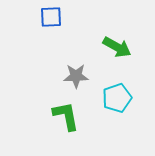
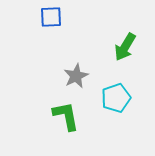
green arrow: moved 8 px right; rotated 92 degrees clockwise
gray star: rotated 25 degrees counterclockwise
cyan pentagon: moved 1 px left
